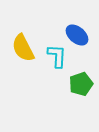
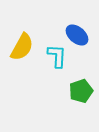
yellow semicircle: moved 1 px left, 1 px up; rotated 124 degrees counterclockwise
green pentagon: moved 7 px down
